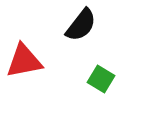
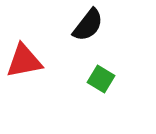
black semicircle: moved 7 px right
